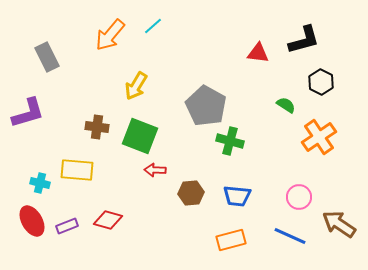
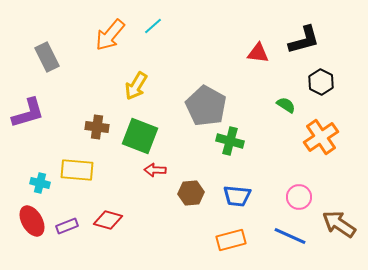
orange cross: moved 2 px right
